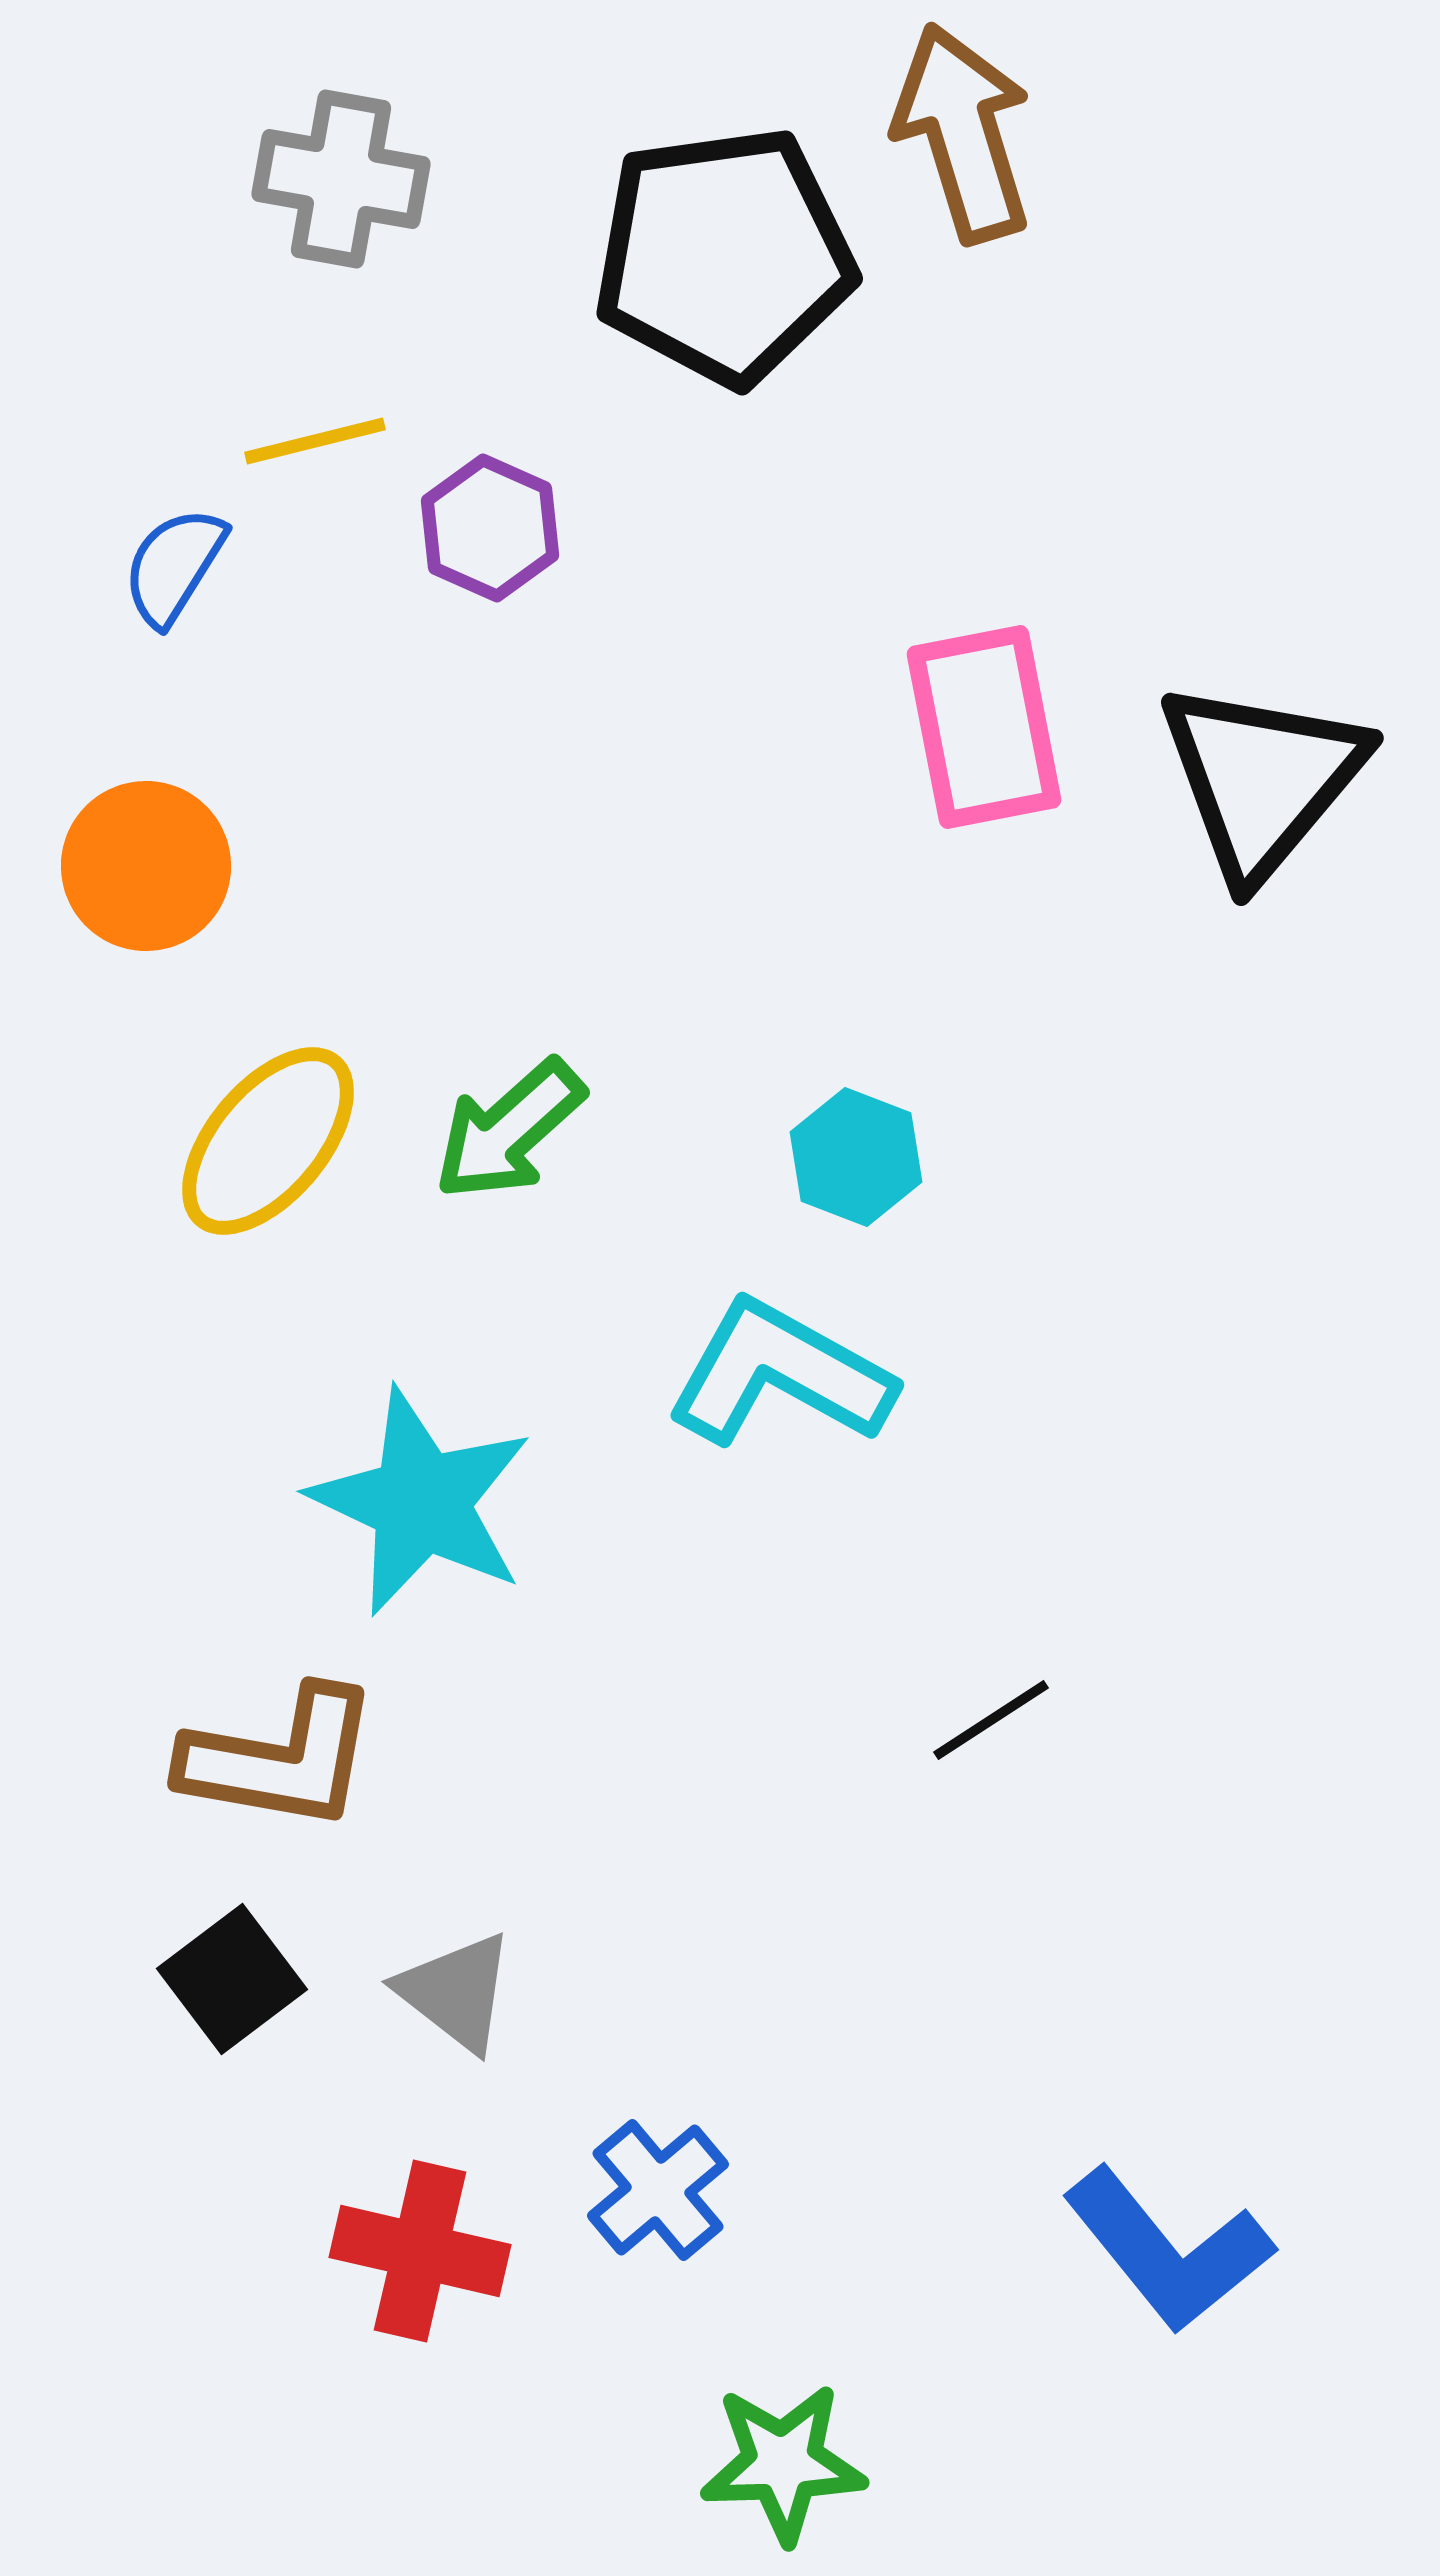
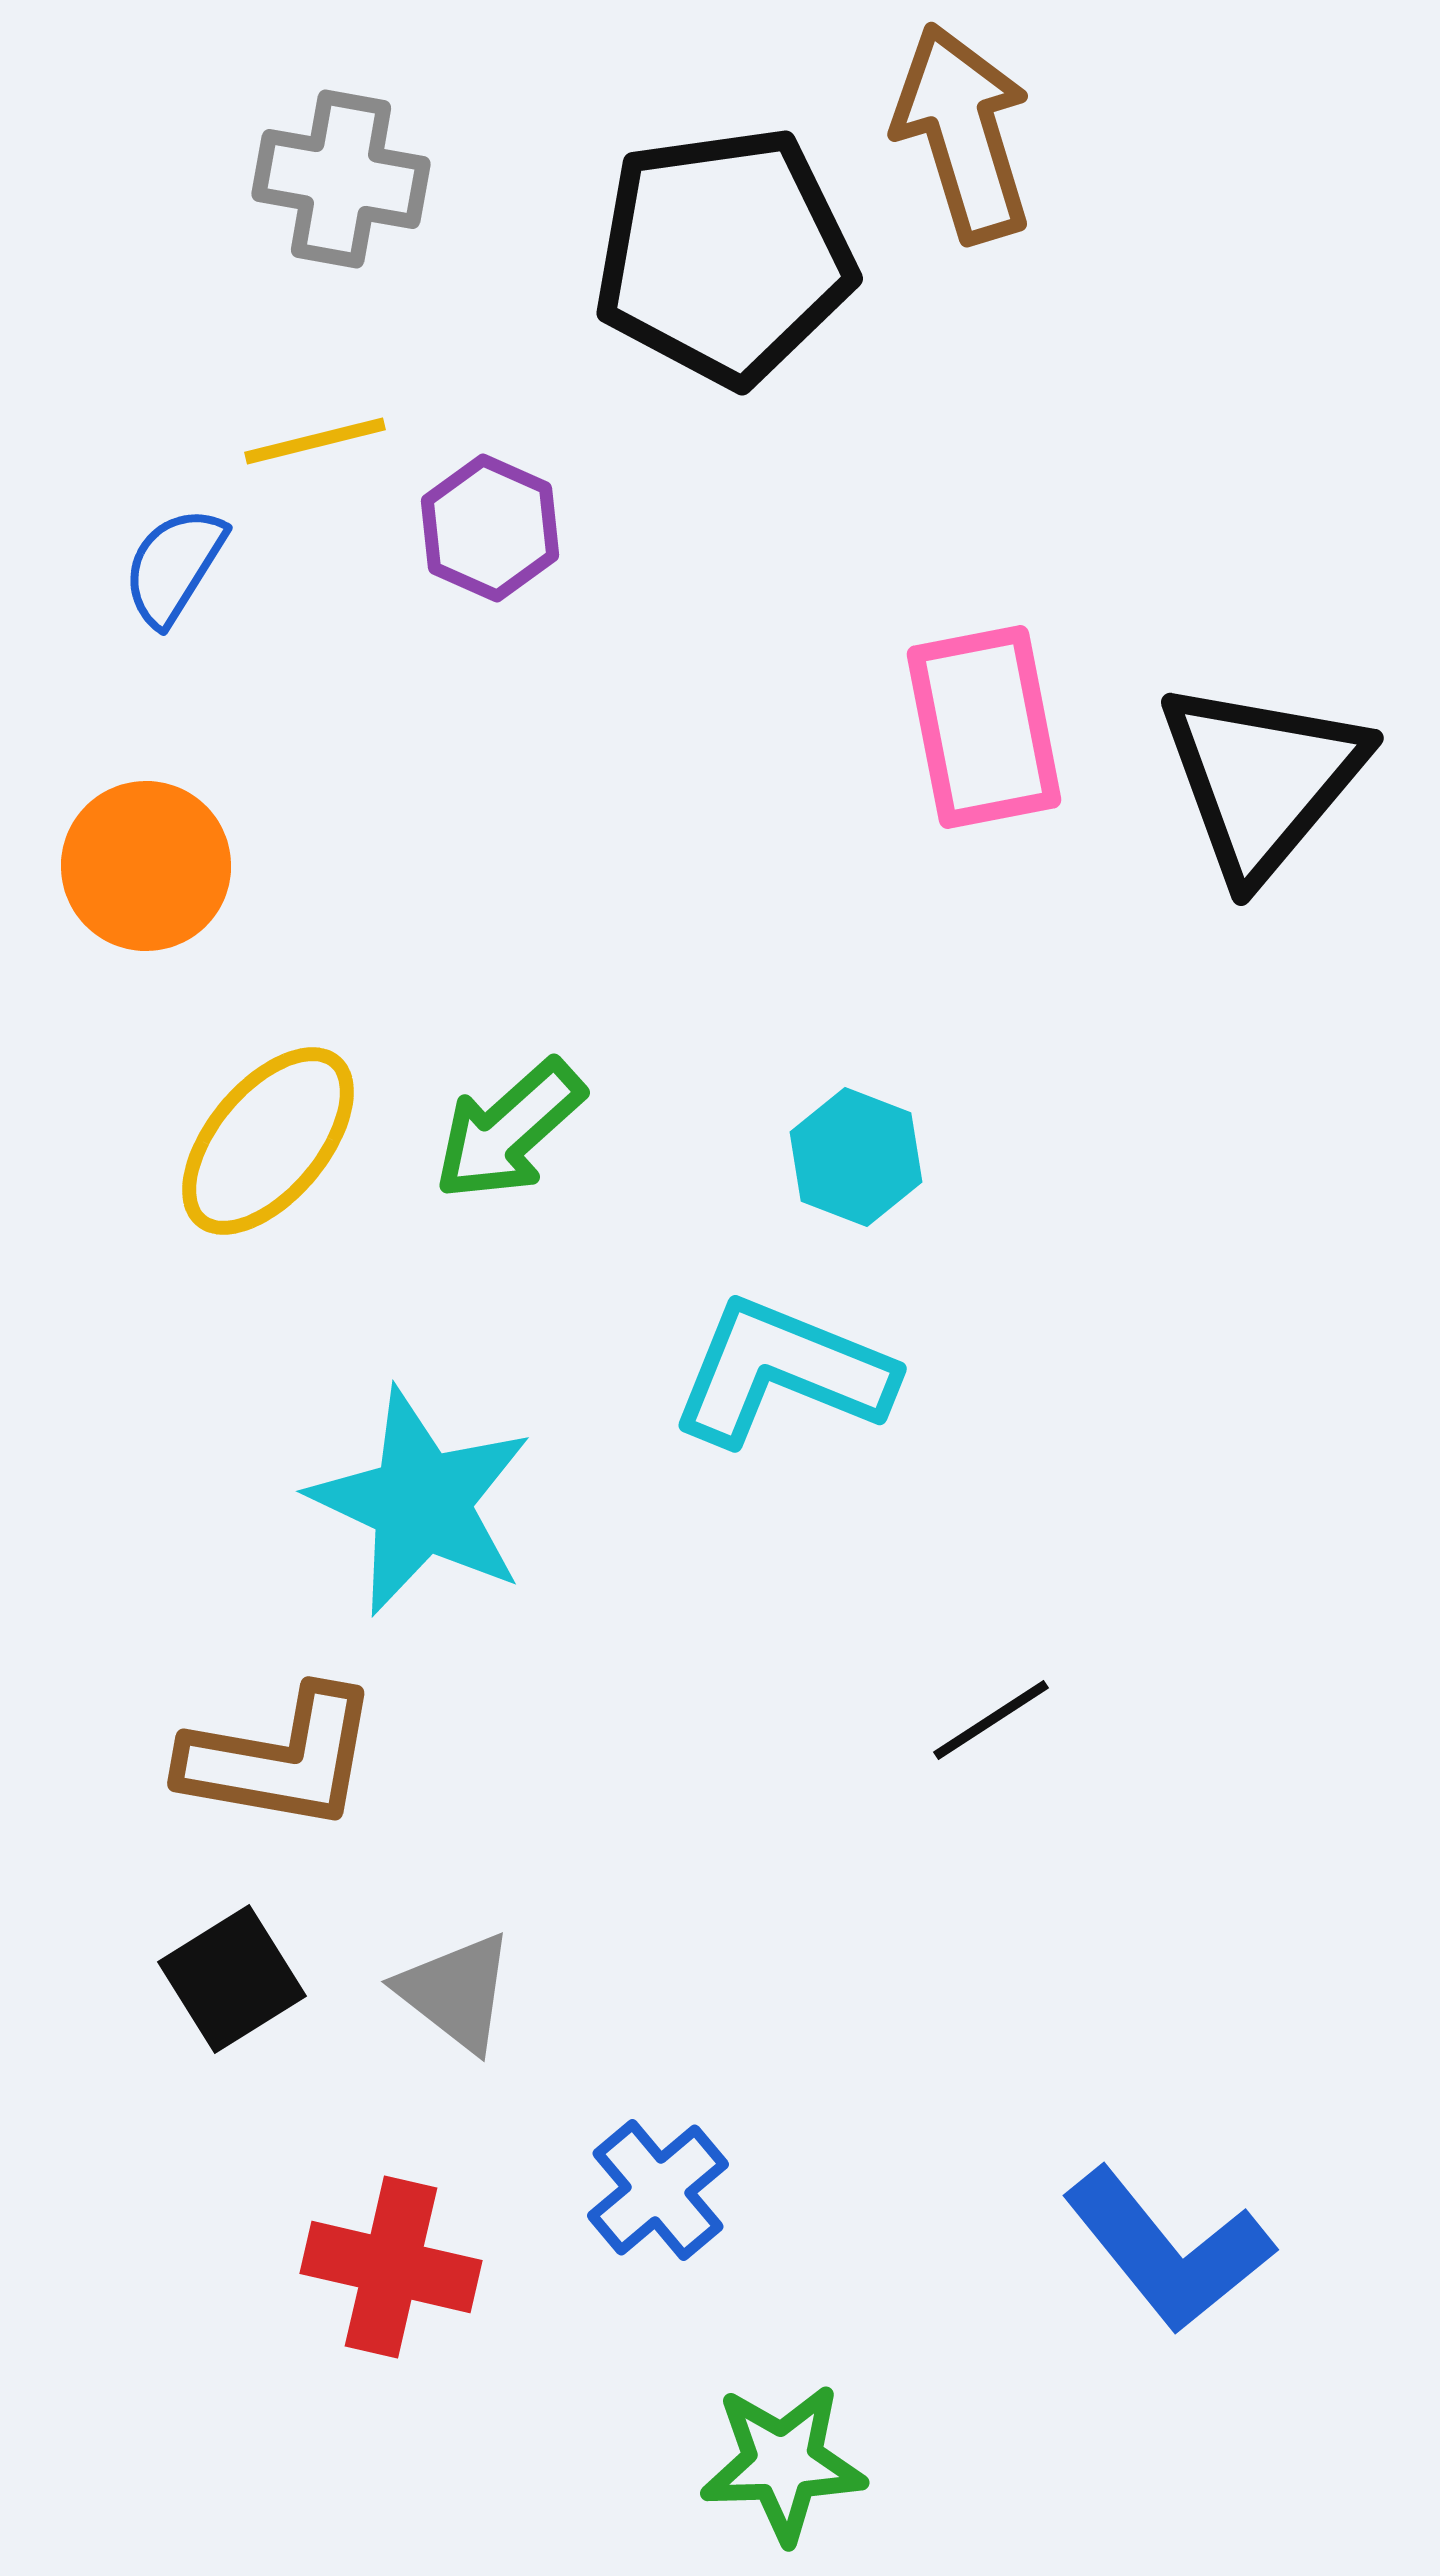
cyan L-shape: moved 2 px right, 2 px up; rotated 7 degrees counterclockwise
black square: rotated 5 degrees clockwise
red cross: moved 29 px left, 16 px down
